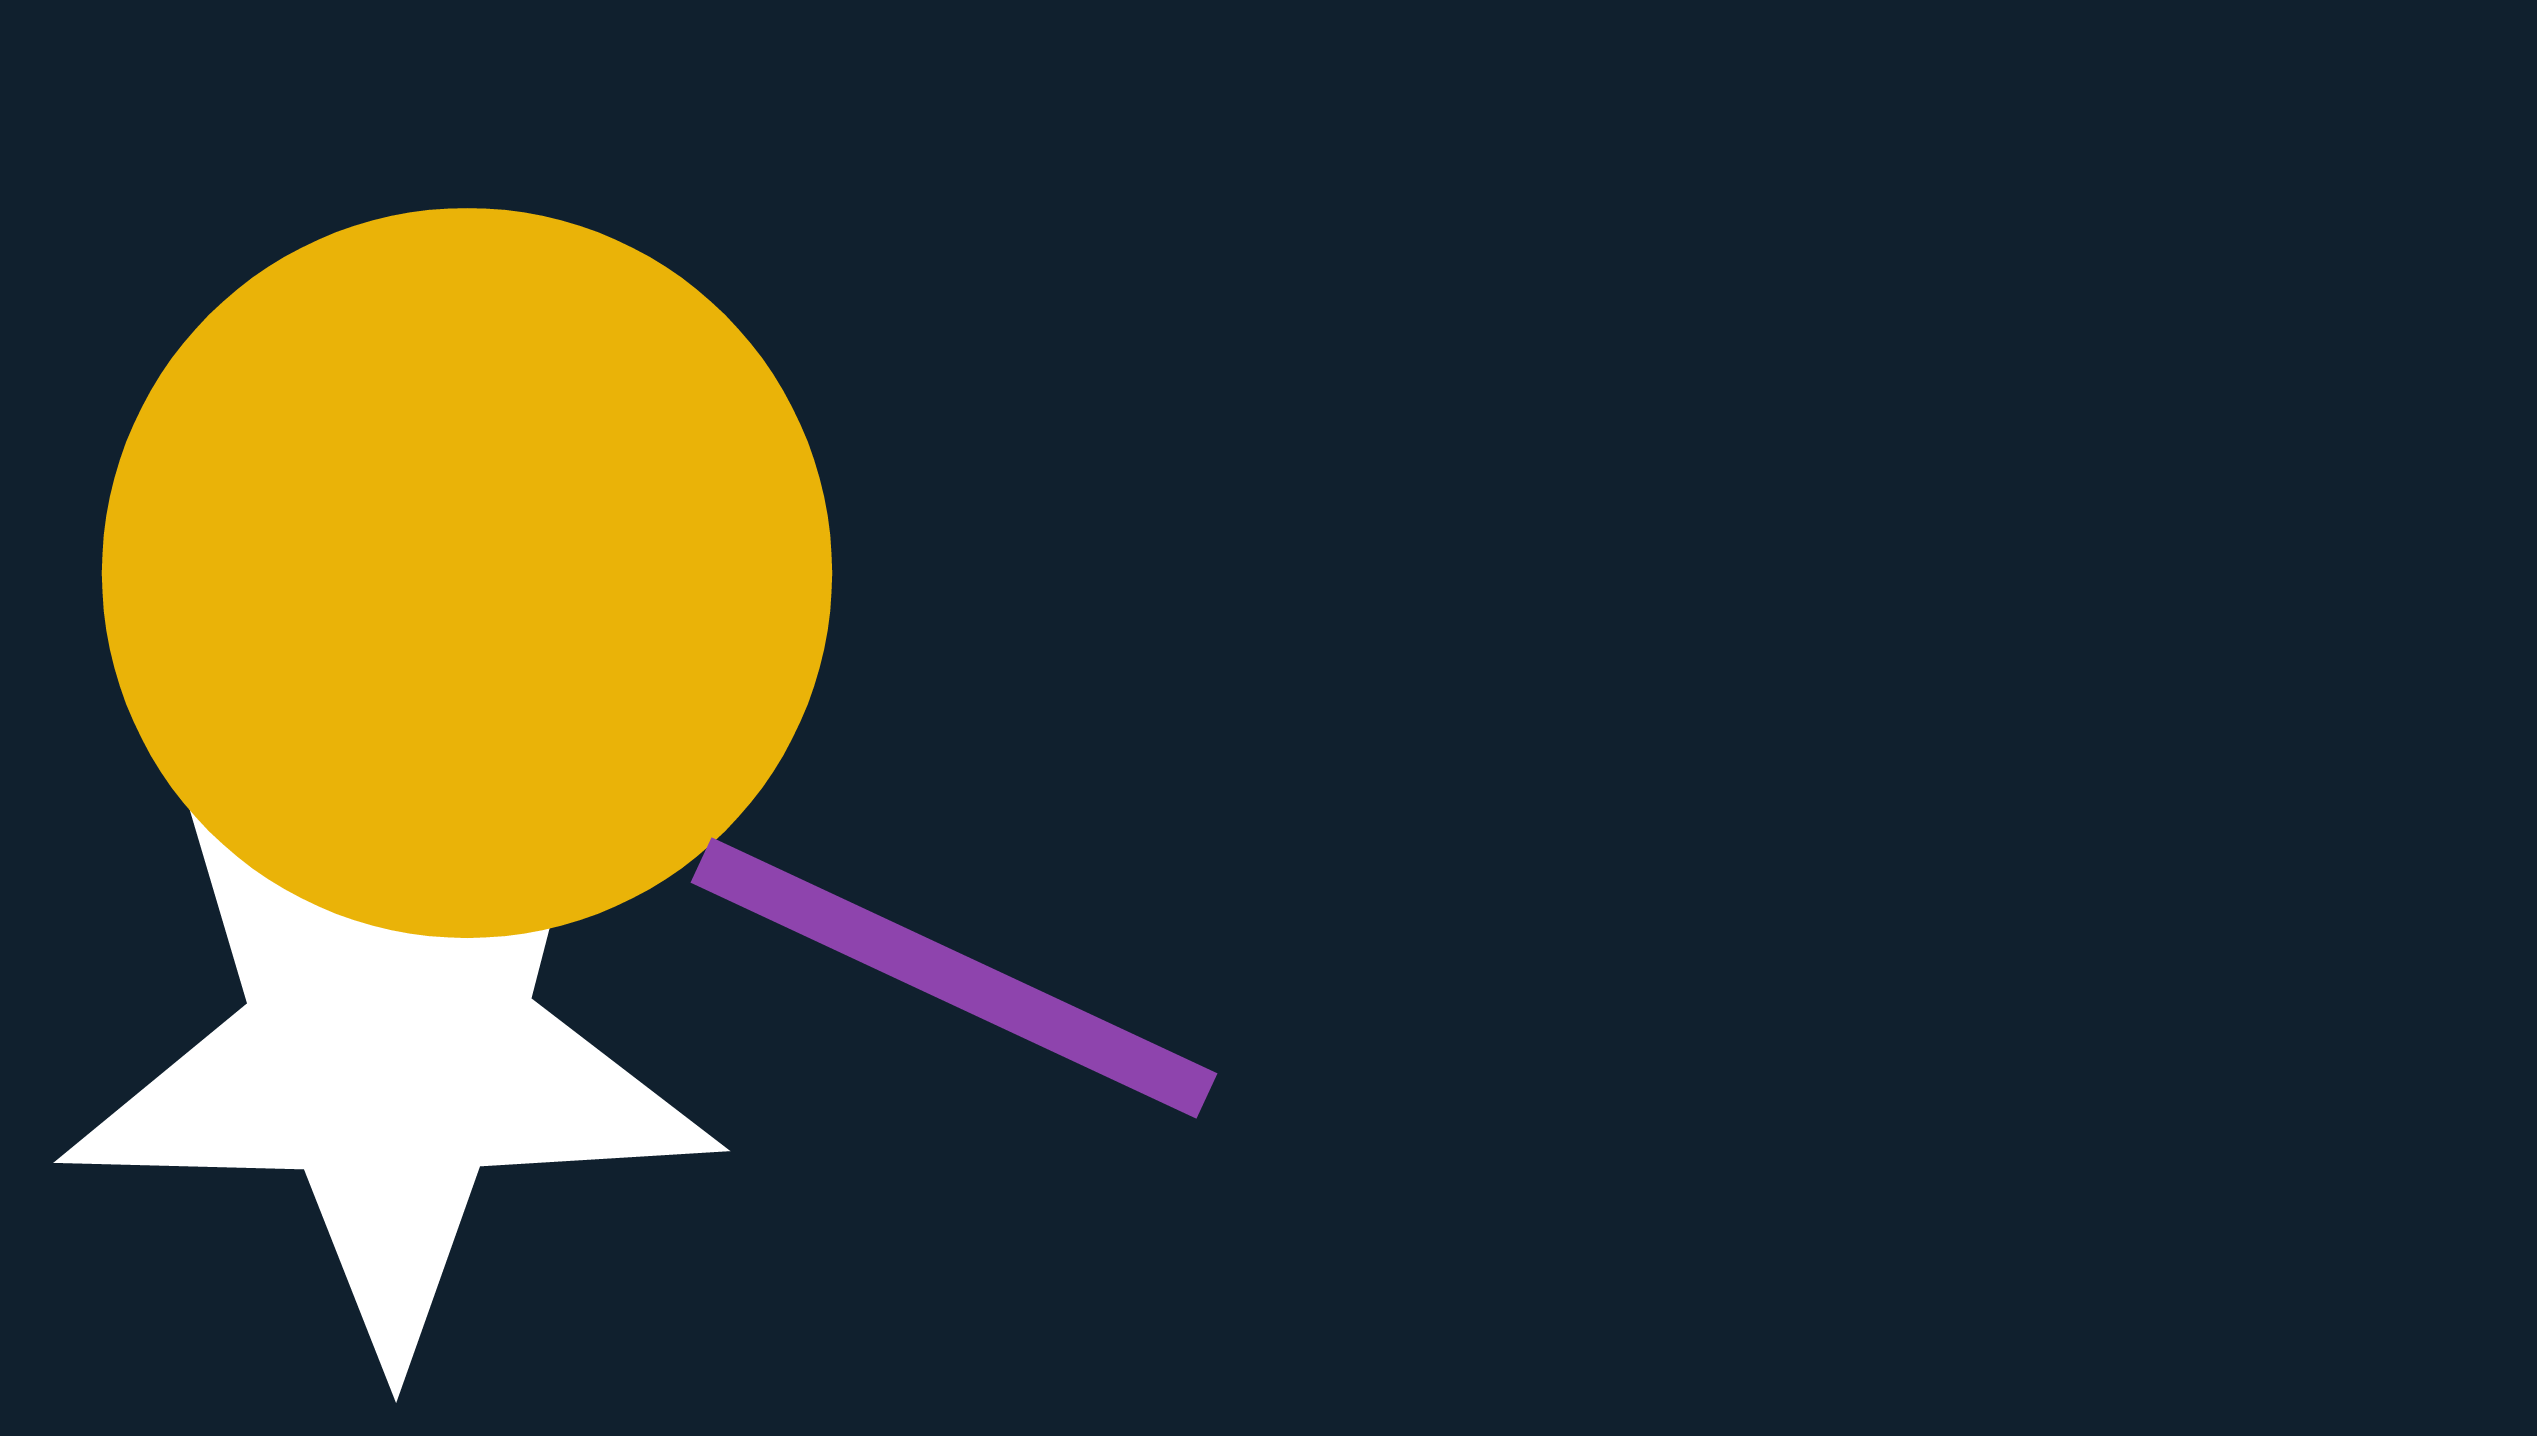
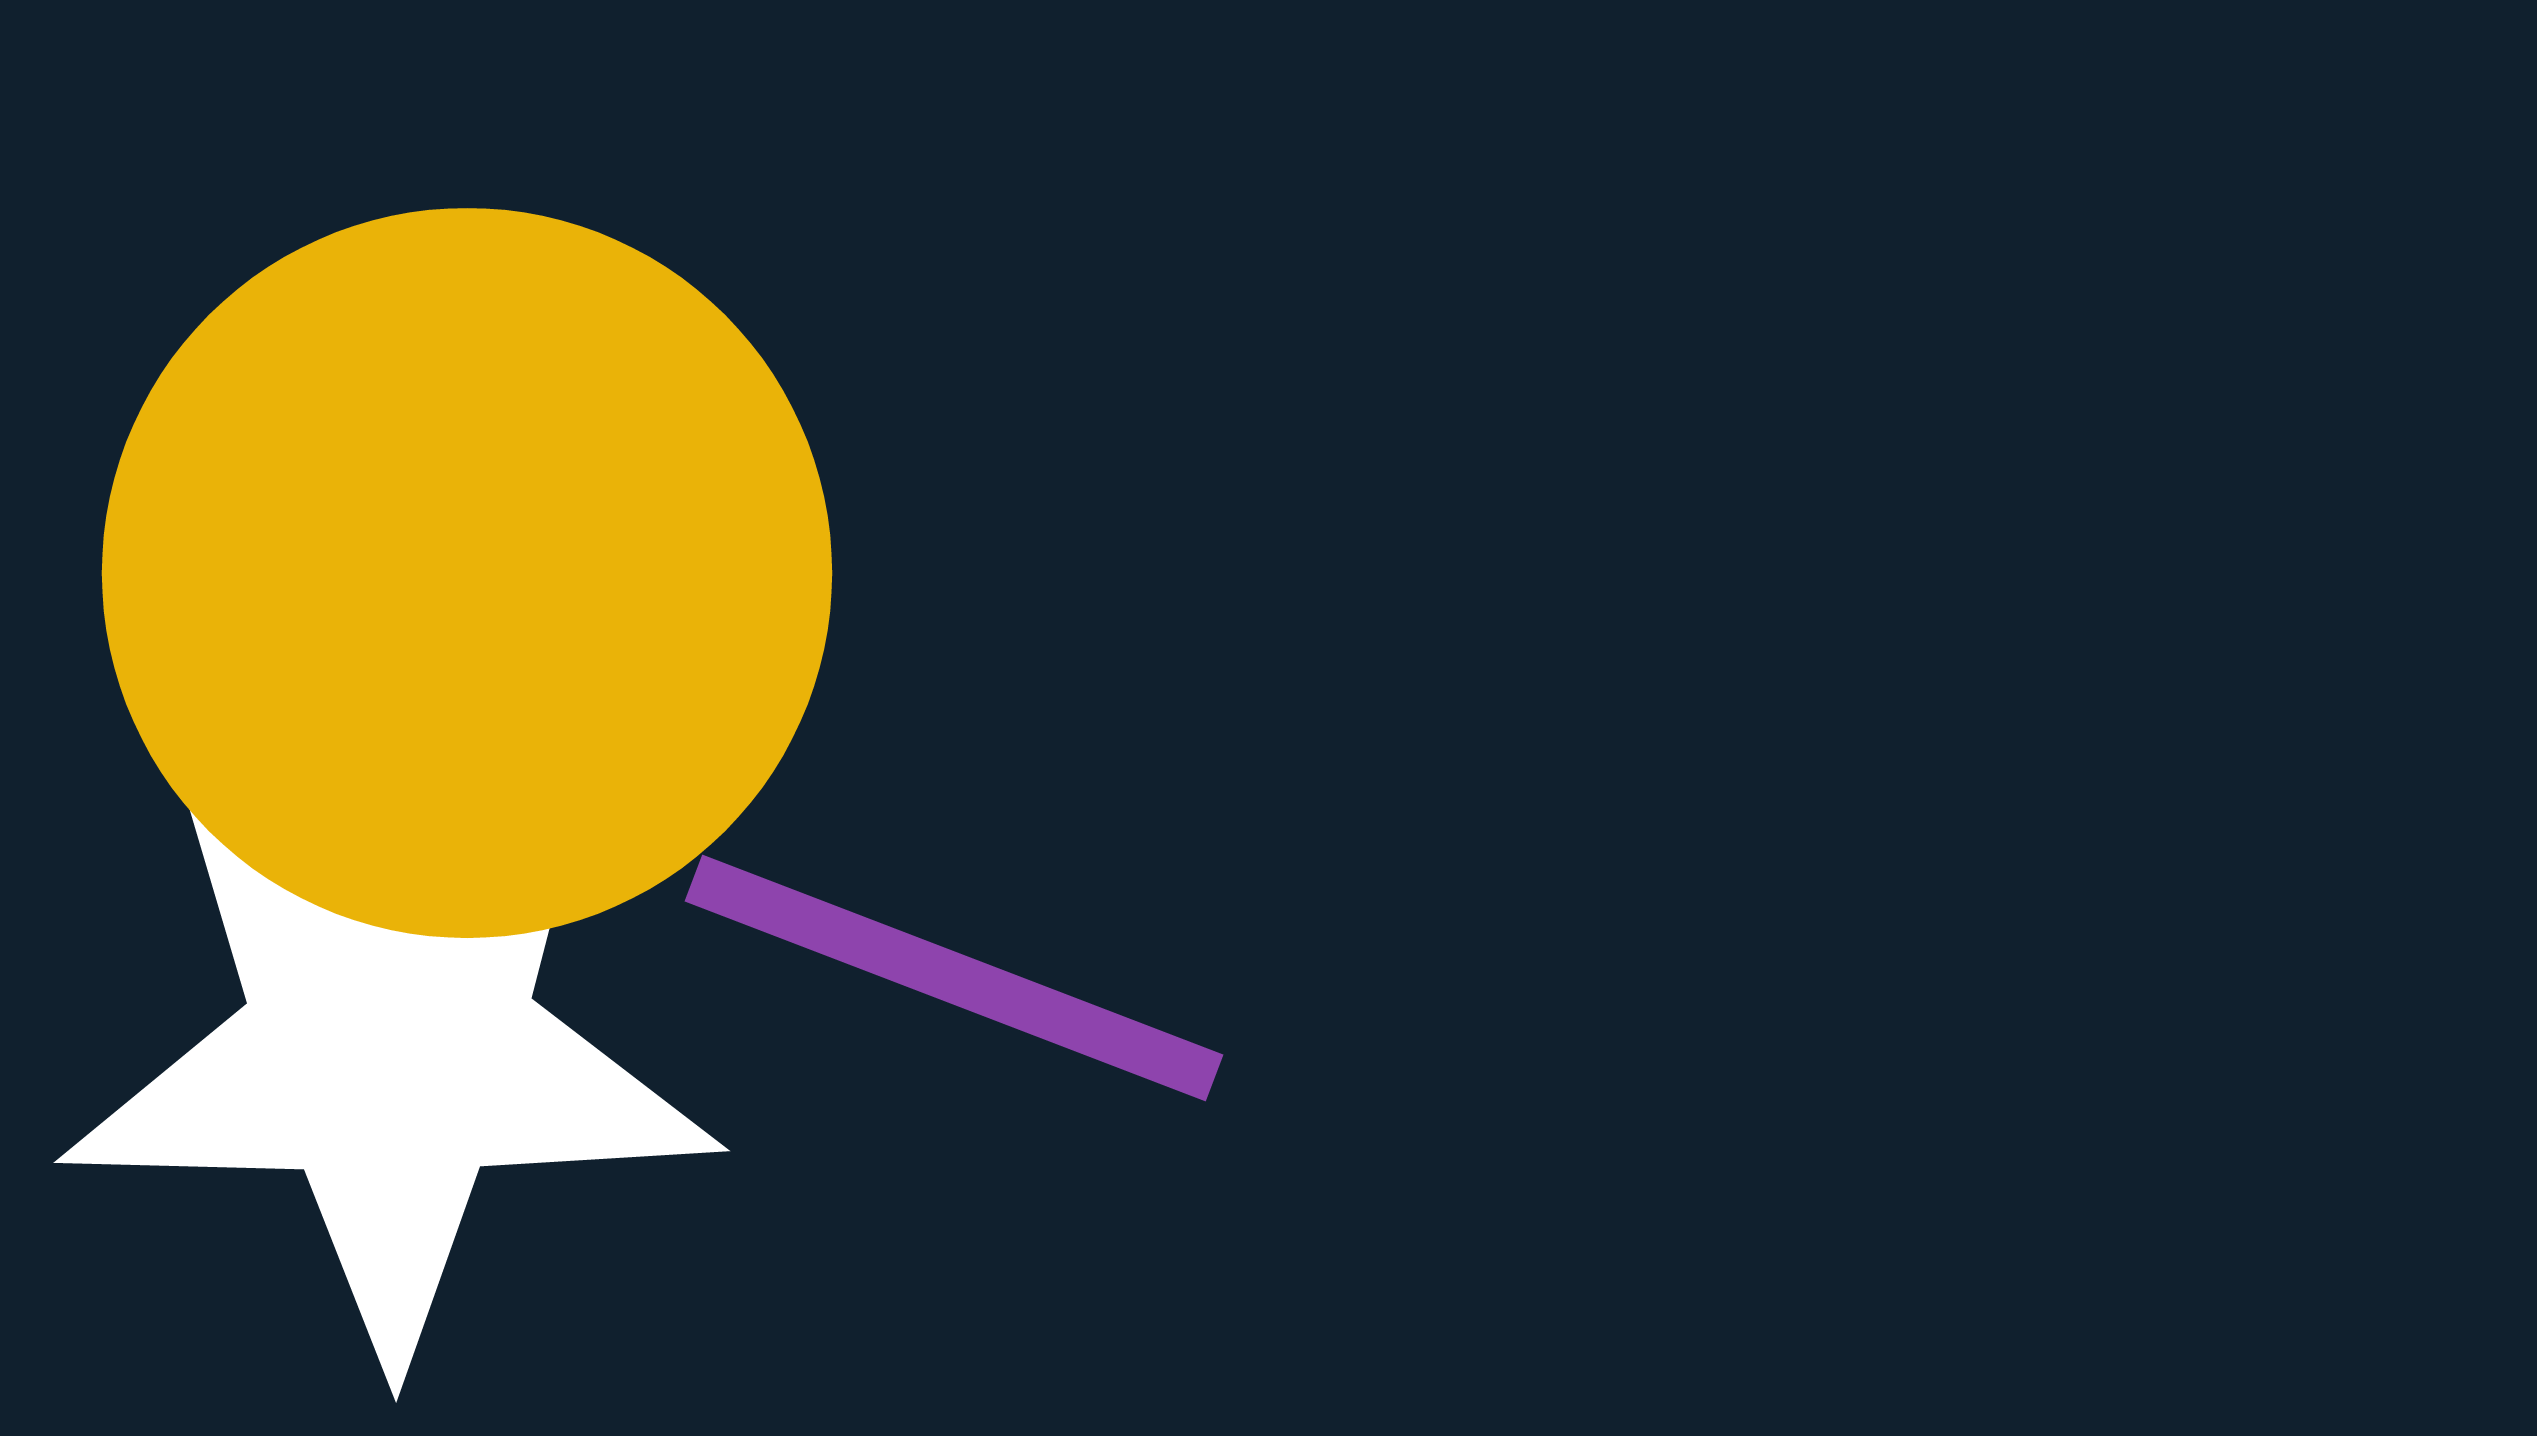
purple line: rotated 4 degrees counterclockwise
